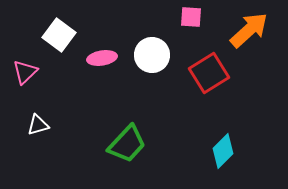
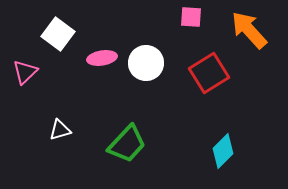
orange arrow: rotated 90 degrees counterclockwise
white square: moved 1 px left, 1 px up
white circle: moved 6 px left, 8 px down
white triangle: moved 22 px right, 5 px down
